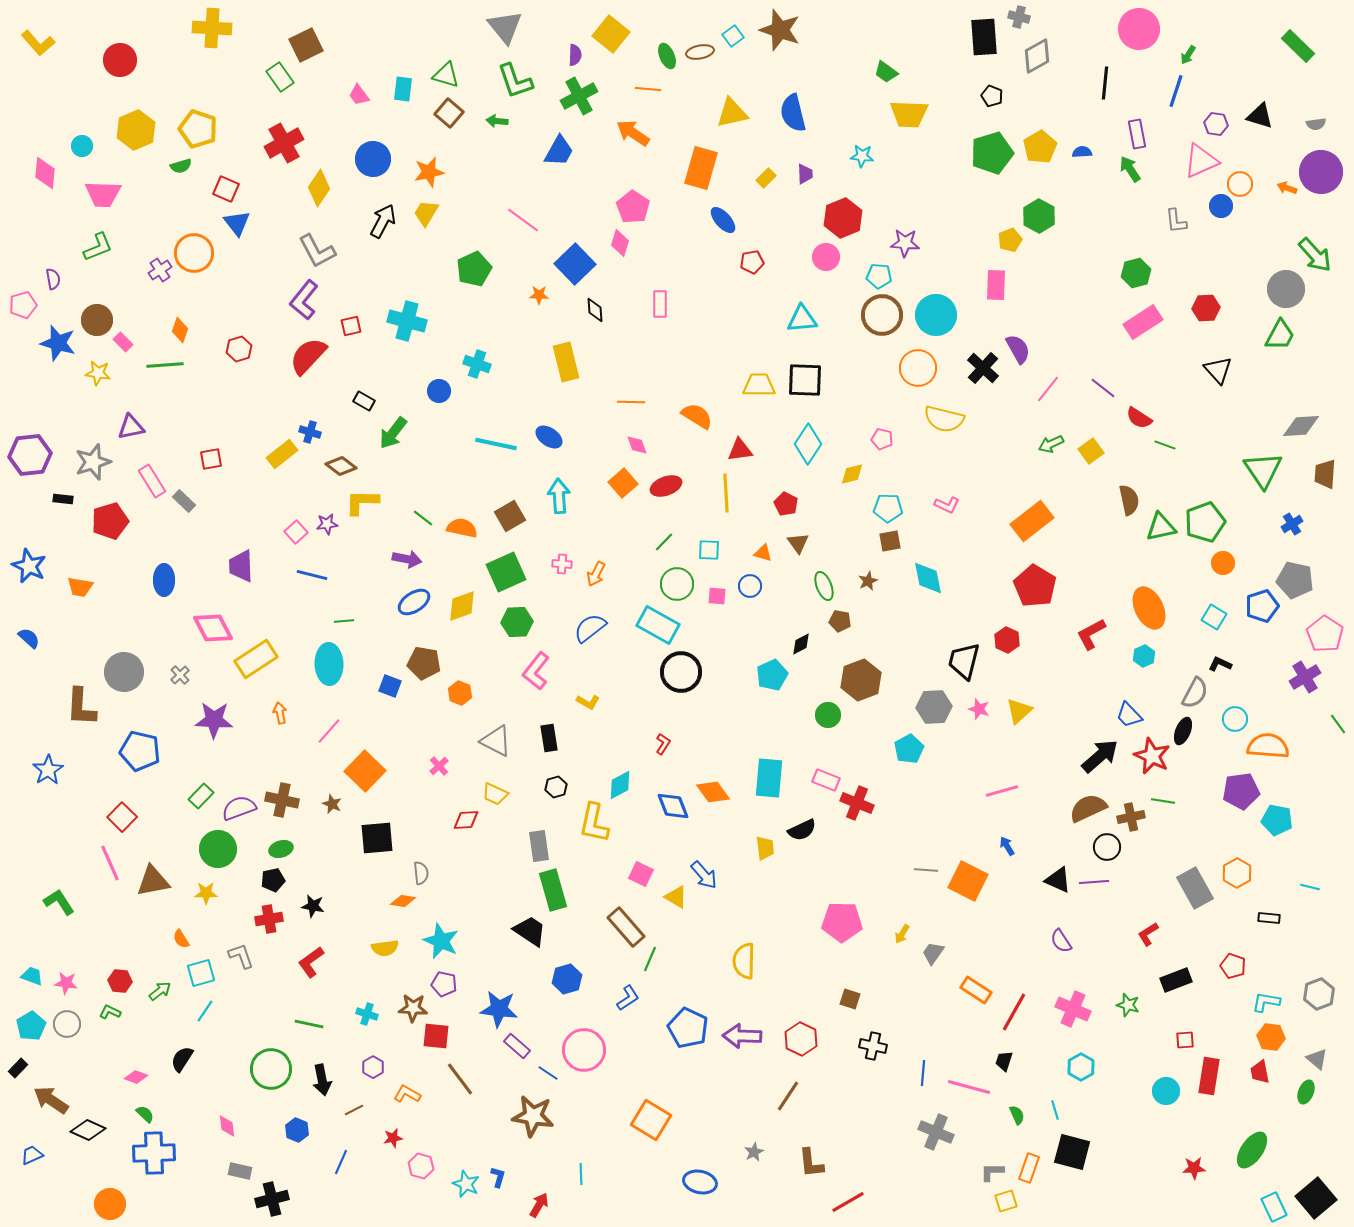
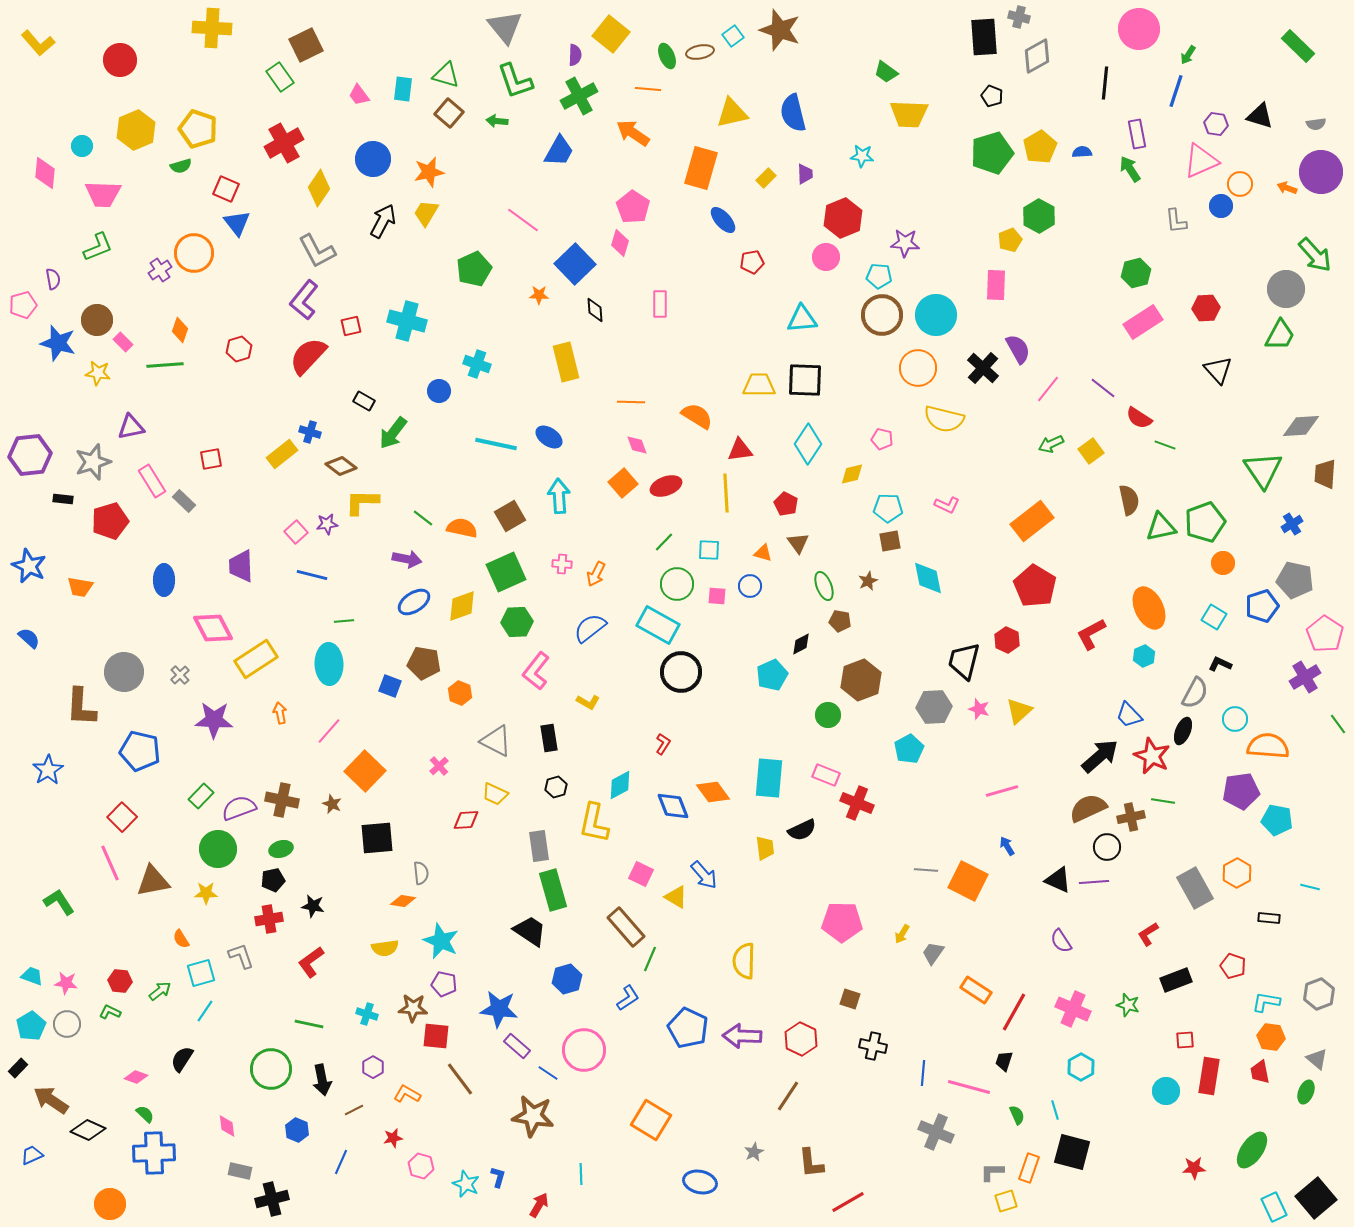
pink rectangle at (826, 780): moved 5 px up
